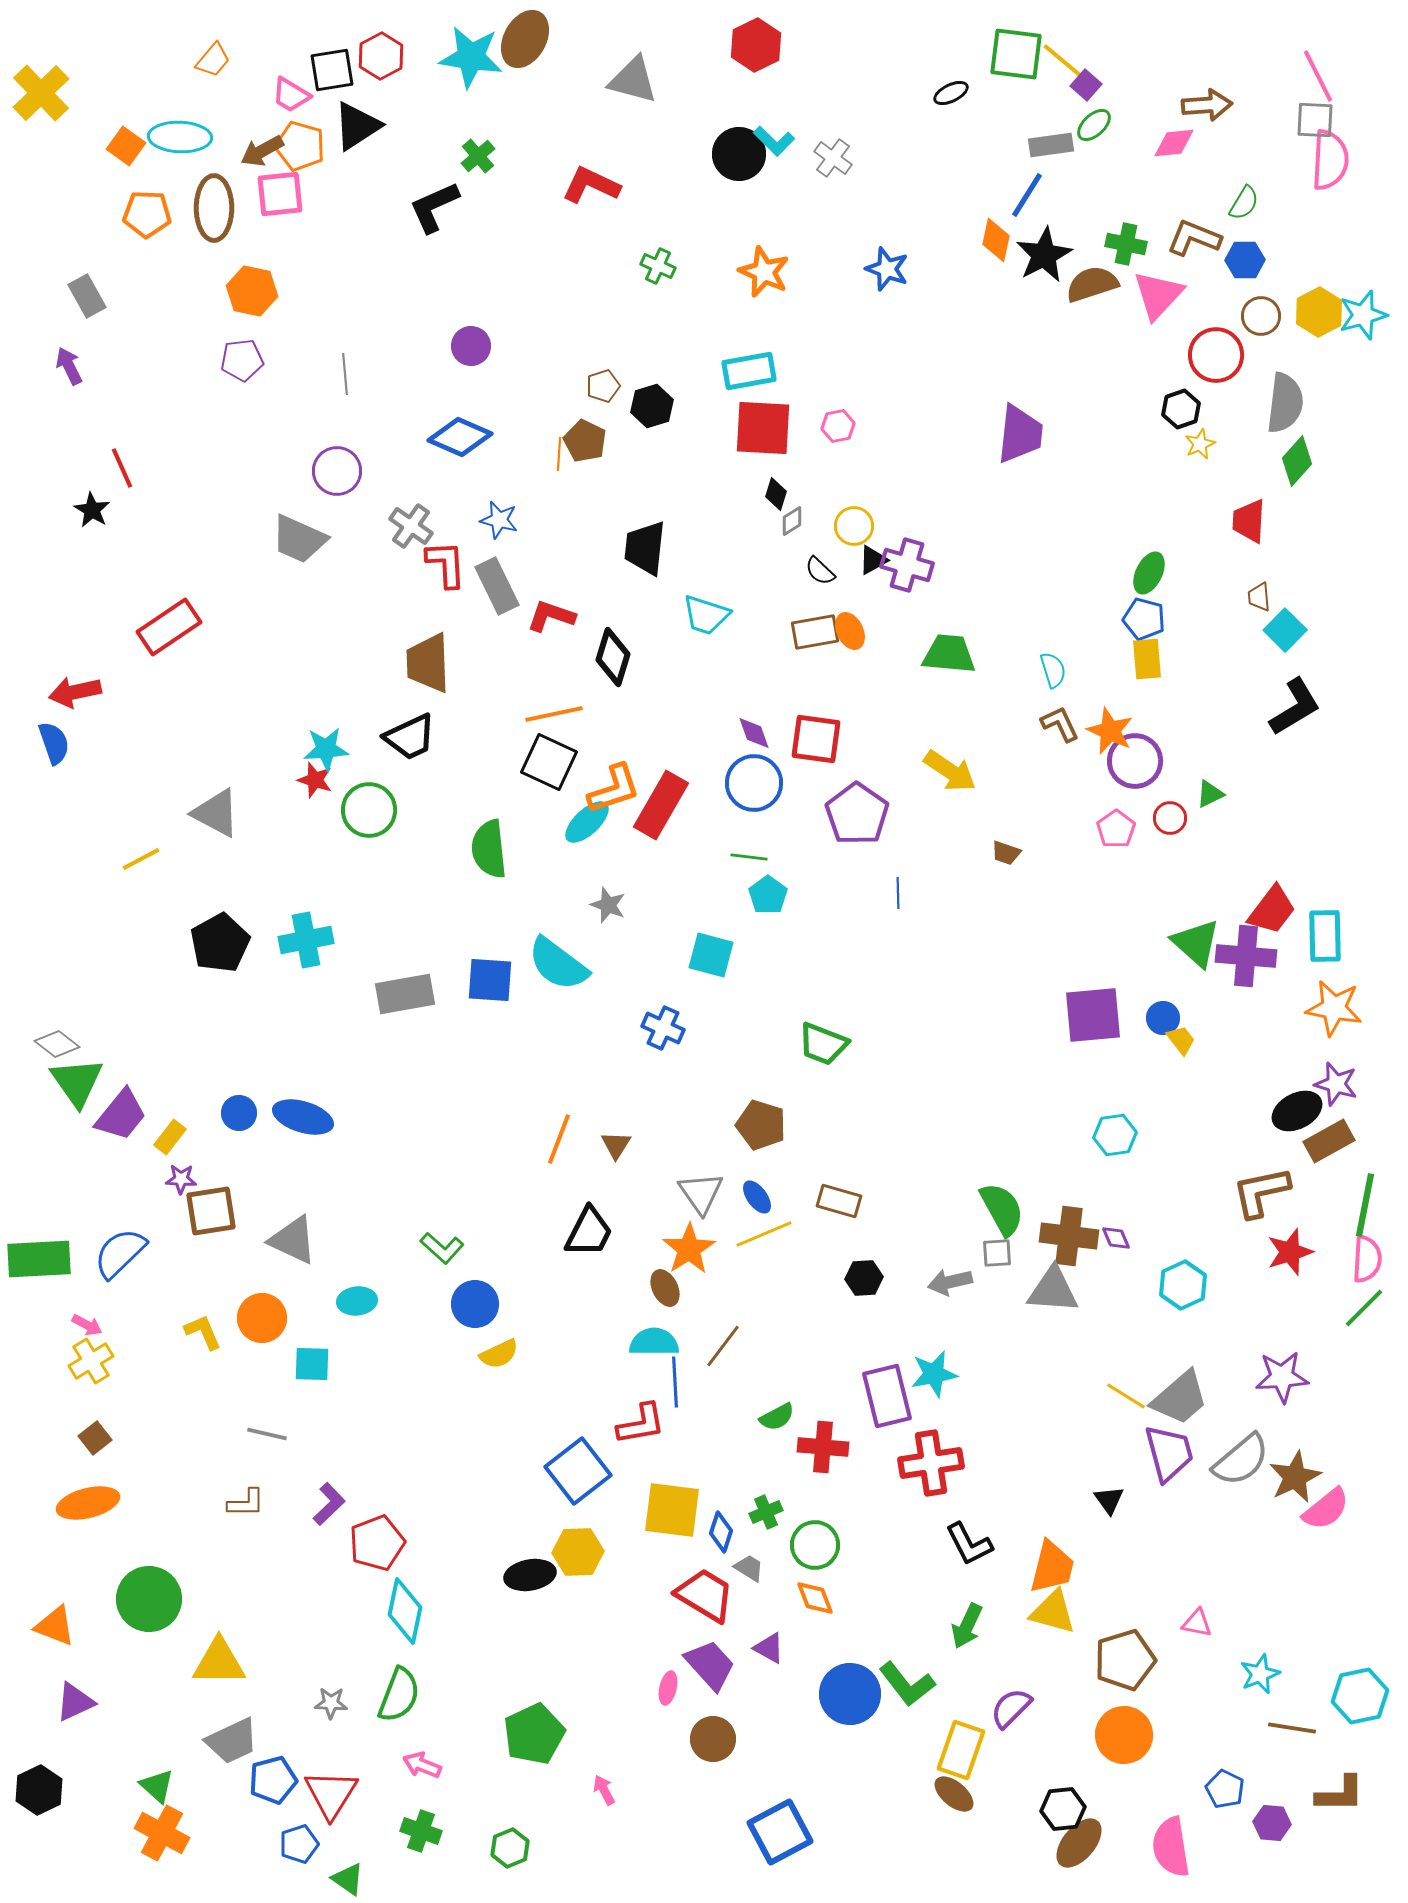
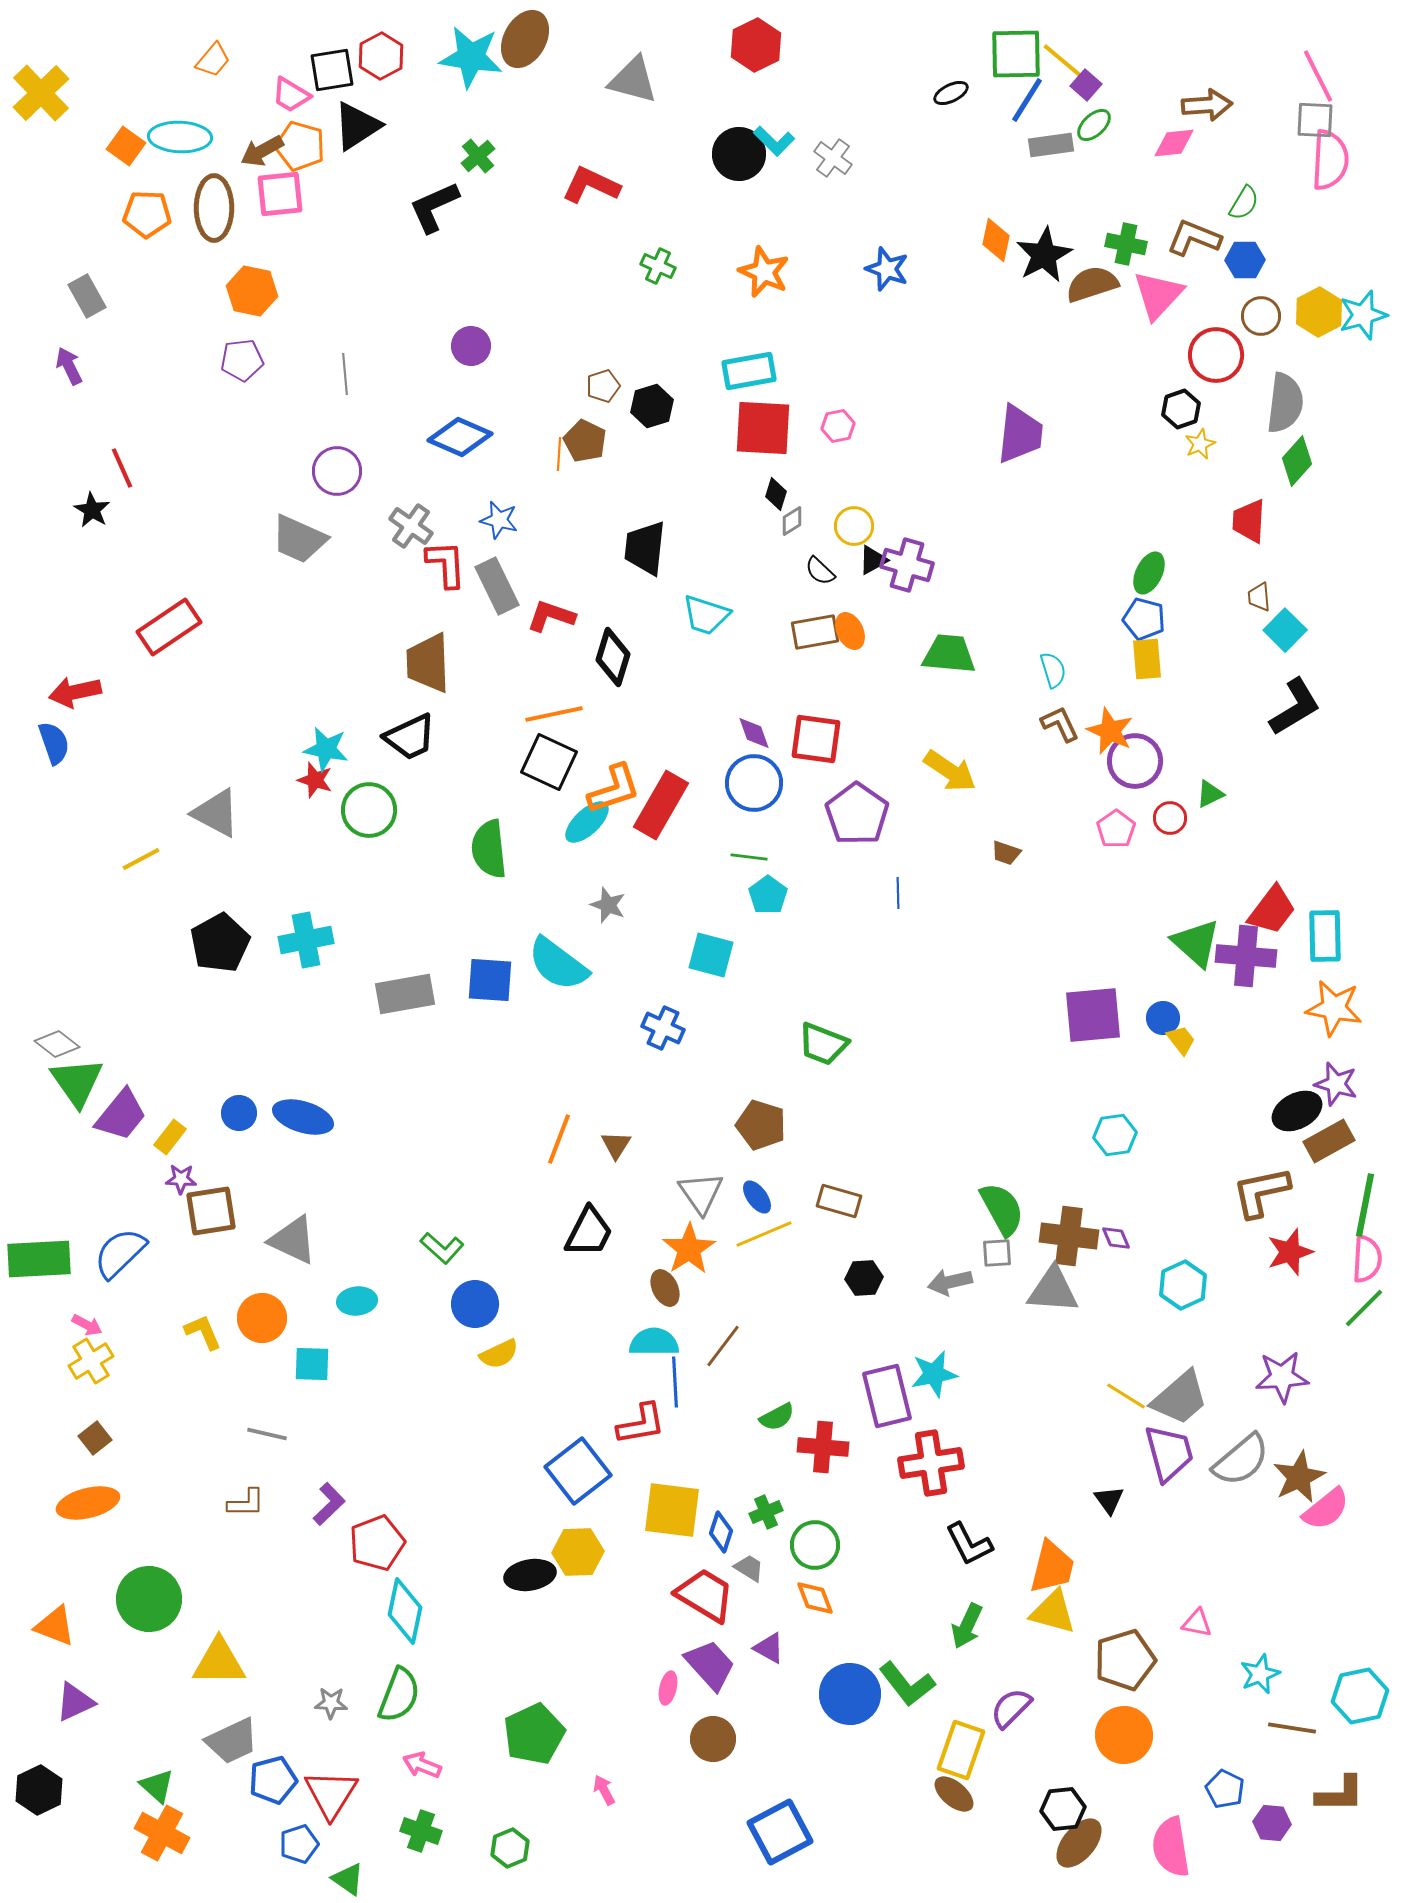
green square at (1016, 54): rotated 8 degrees counterclockwise
blue line at (1027, 195): moved 95 px up
cyan star at (326, 749): rotated 15 degrees clockwise
brown star at (1295, 1477): moved 4 px right
